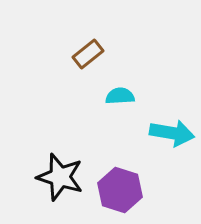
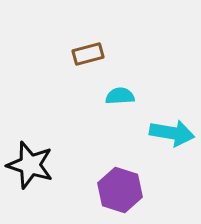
brown rectangle: rotated 24 degrees clockwise
black star: moved 30 px left, 12 px up
